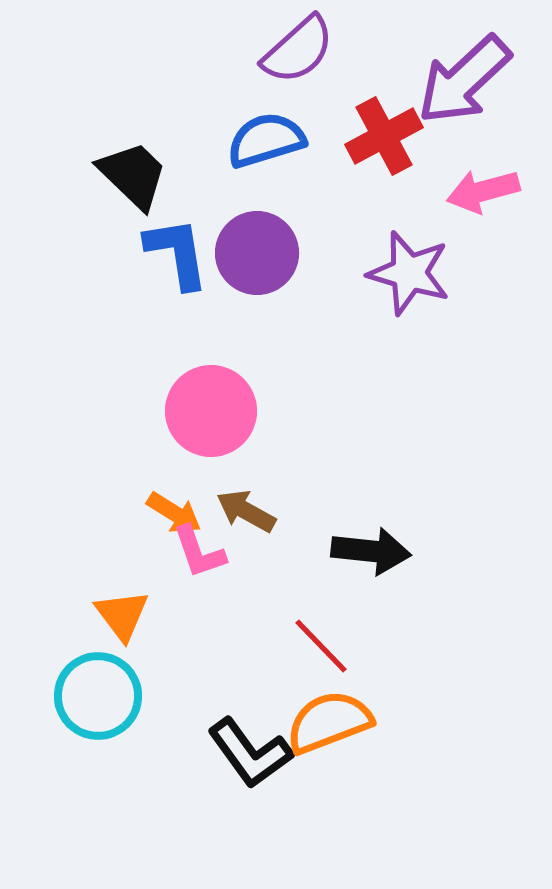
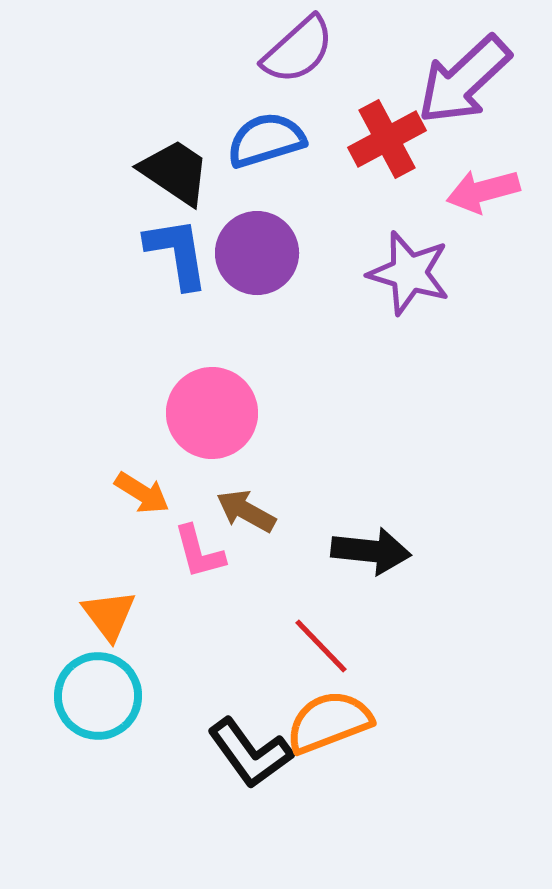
red cross: moved 3 px right, 3 px down
black trapezoid: moved 42 px right, 3 px up; rotated 10 degrees counterclockwise
pink circle: moved 1 px right, 2 px down
orange arrow: moved 32 px left, 20 px up
pink L-shape: rotated 4 degrees clockwise
orange triangle: moved 13 px left
